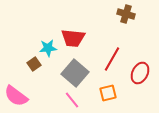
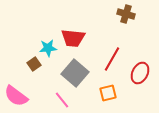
pink line: moved 10 px left
